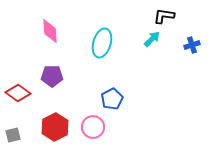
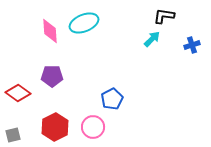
cyan ellipse: moved 18 px left, 20 px up; rotated 52 degrees clockwise
